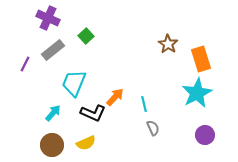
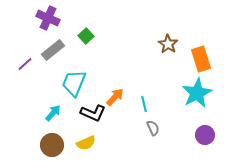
purple line: rotated 21 degrees clockwise
